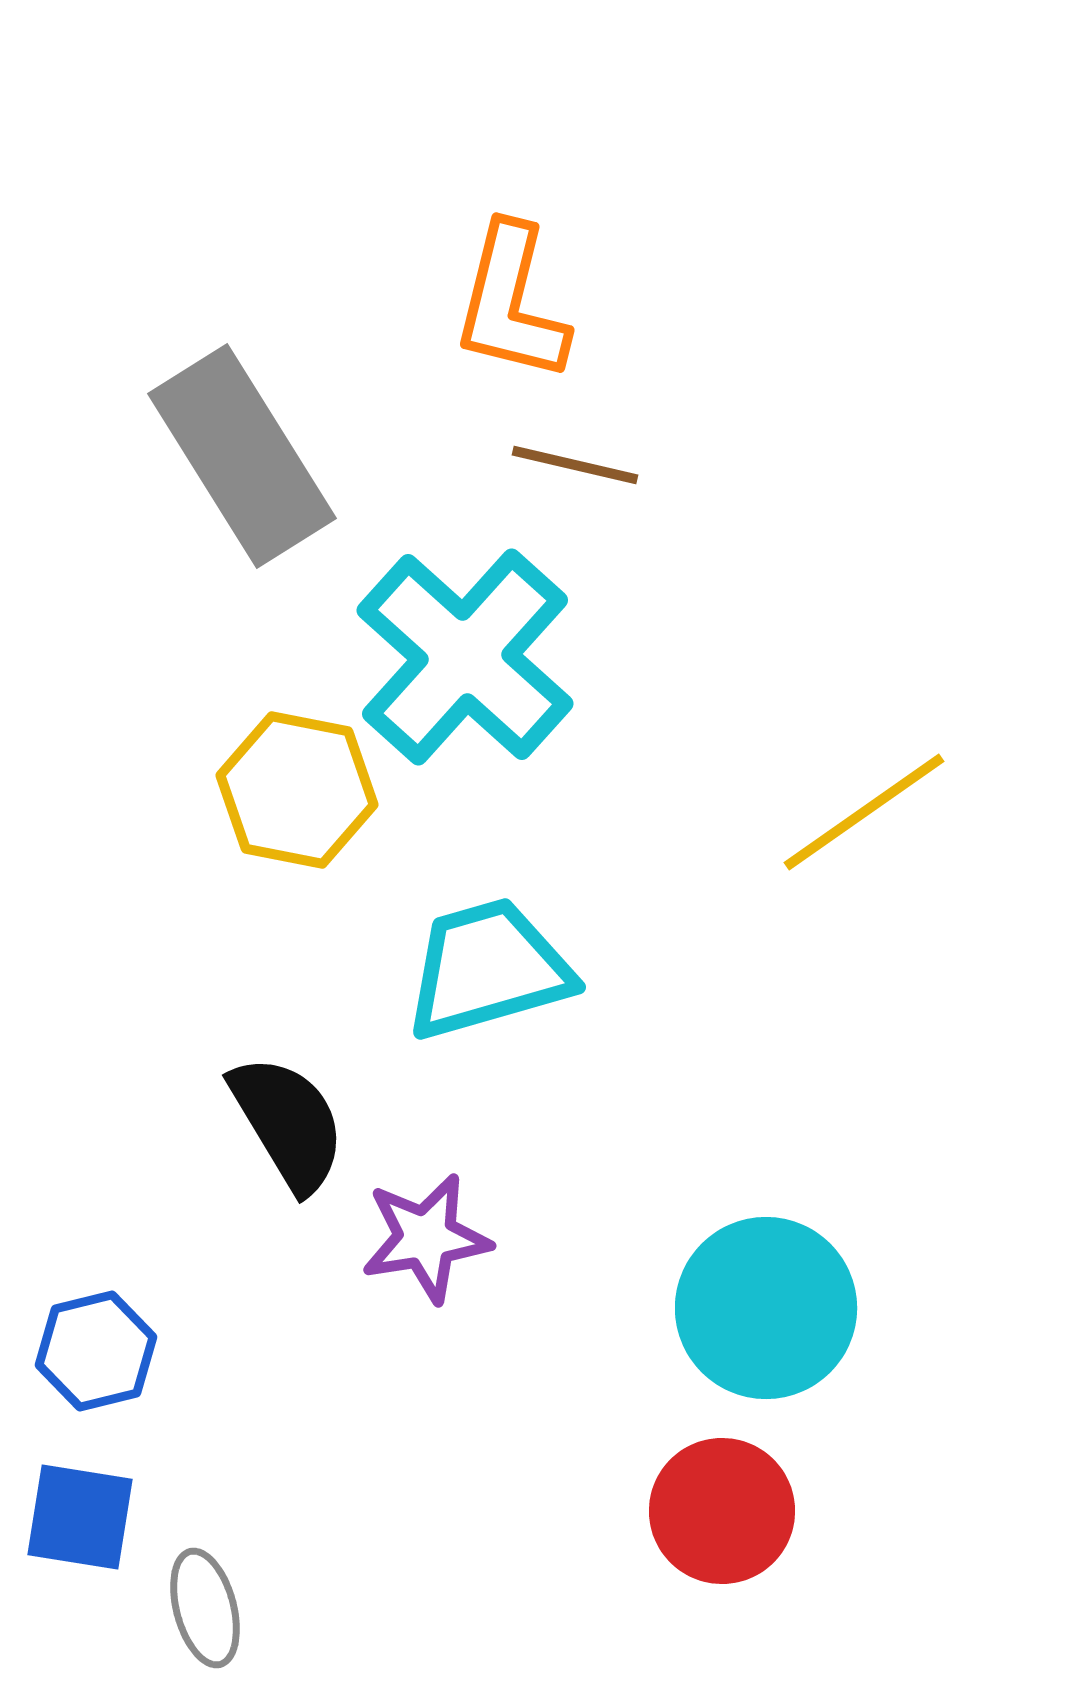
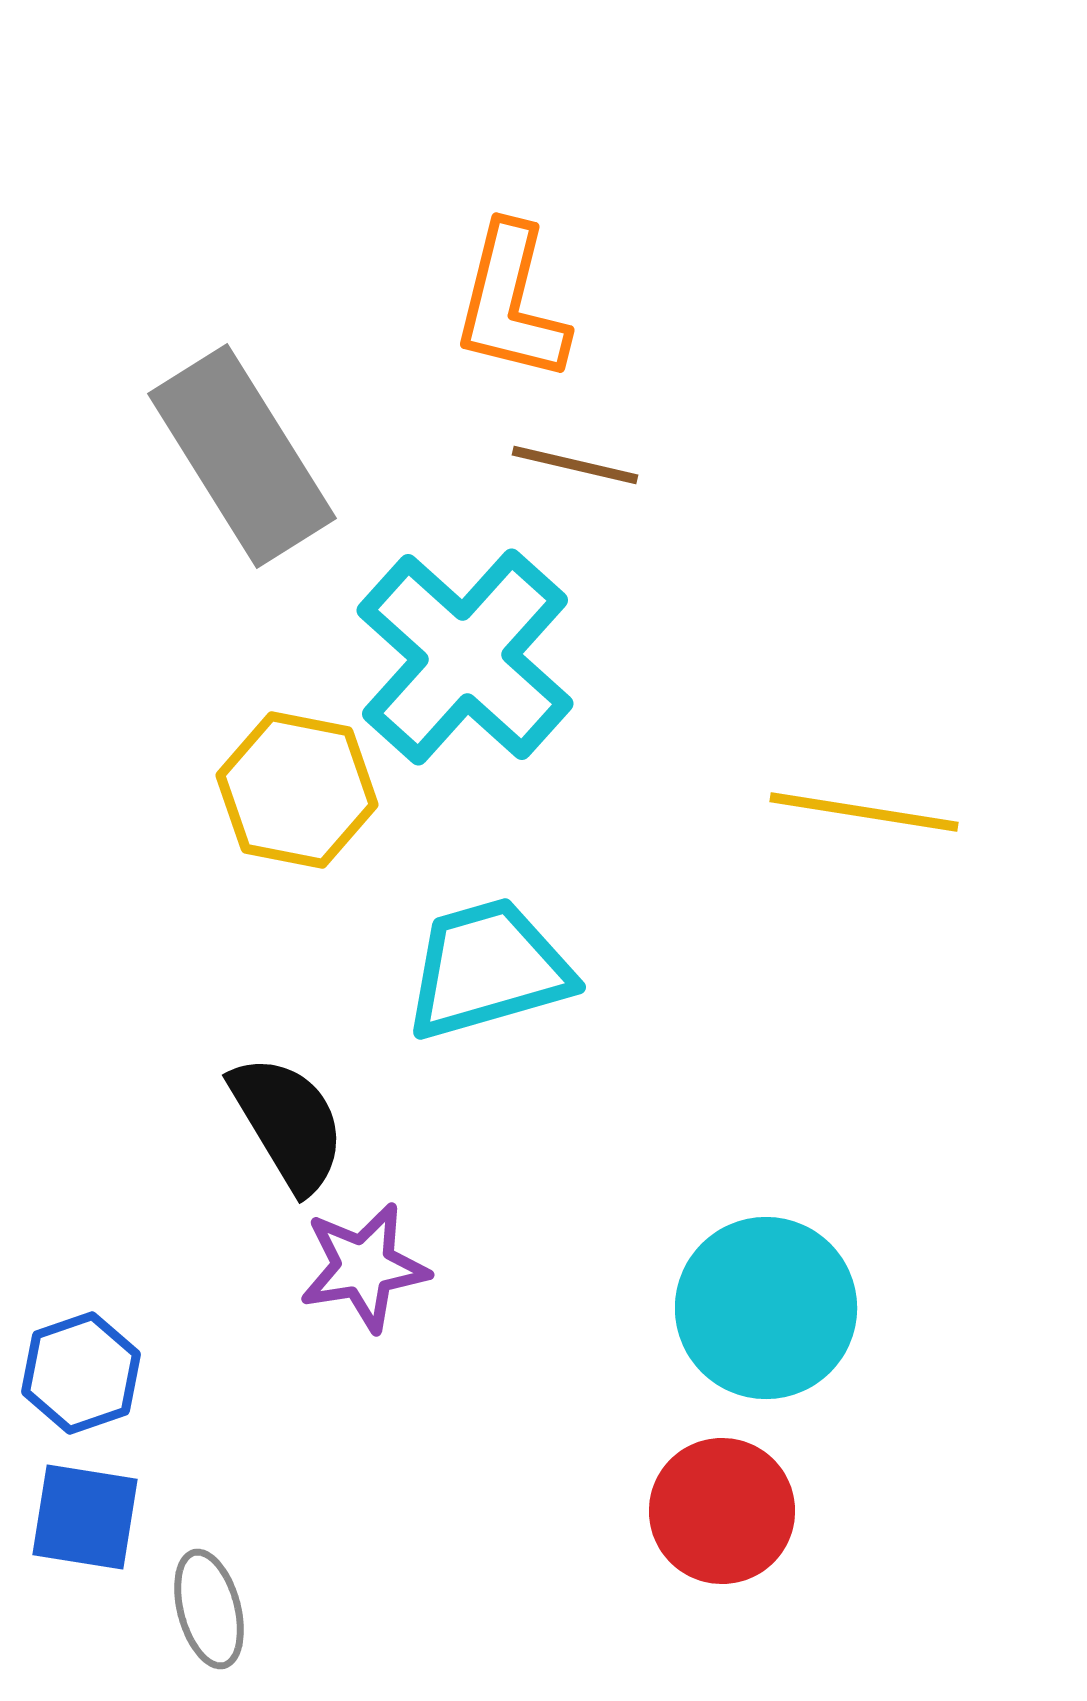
yellow line: rotated 44 degrees clockwise
purple star: moved 62 px left, 29 px down
blue hexagon: moved 15 px left, 22 px down; rotated 5 degrees counterclockwise
blue square: moved 5 px right
gray ellipse: moved 4 px right, 1 px down
